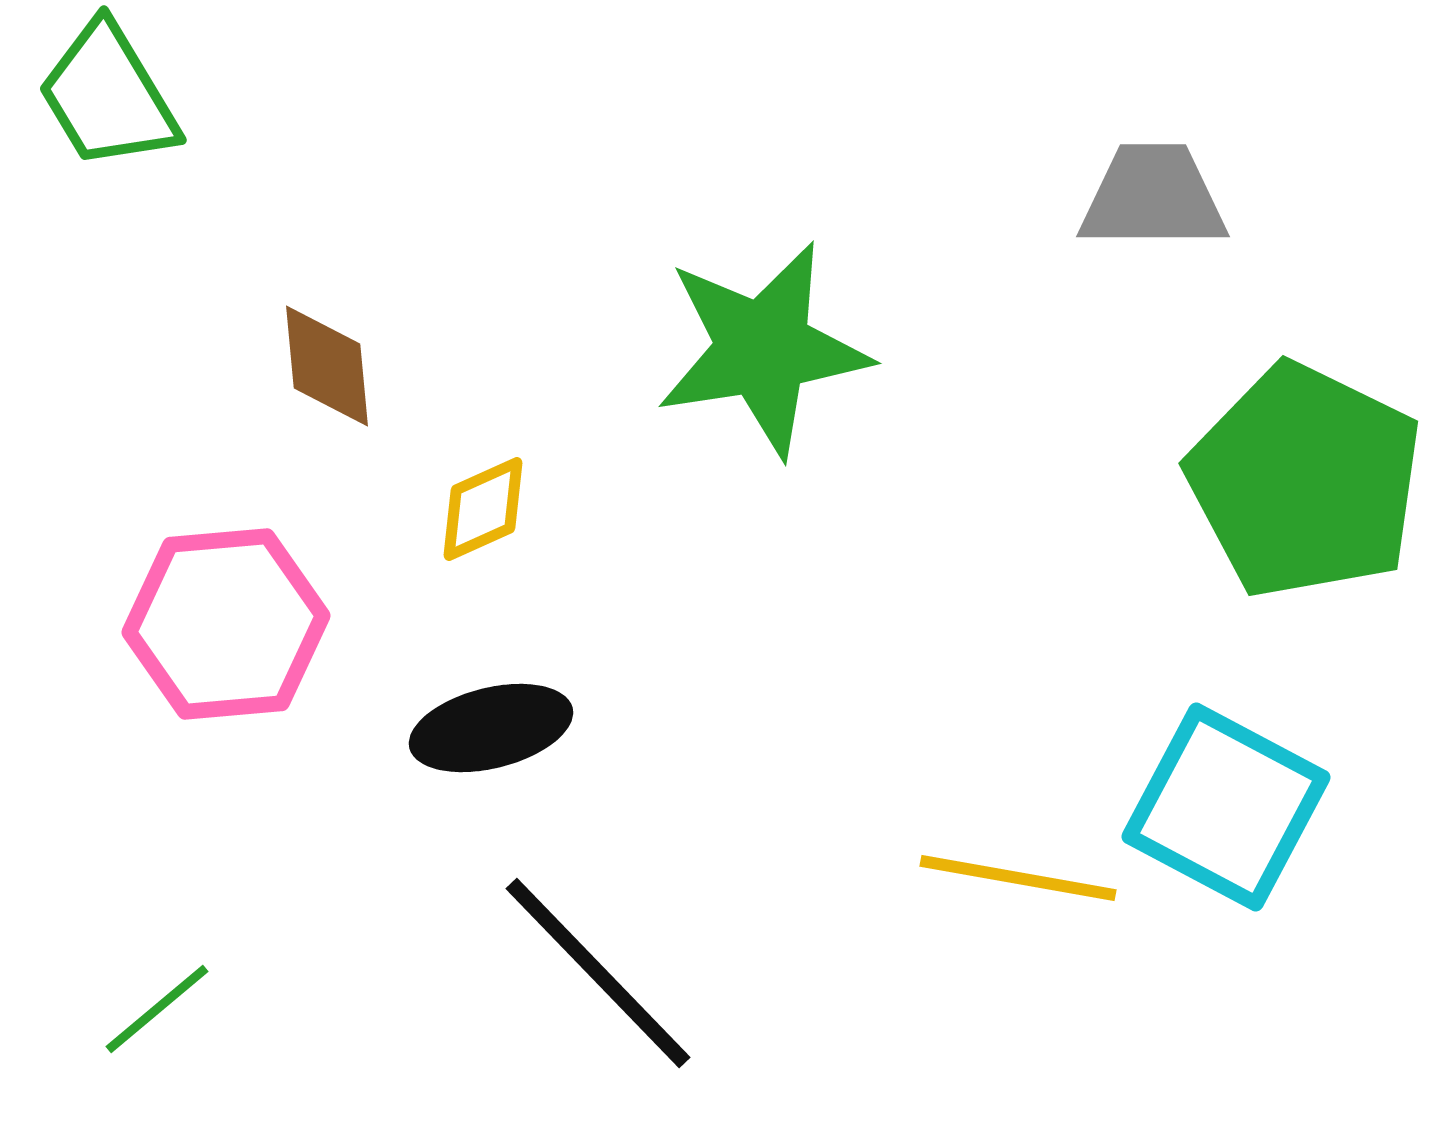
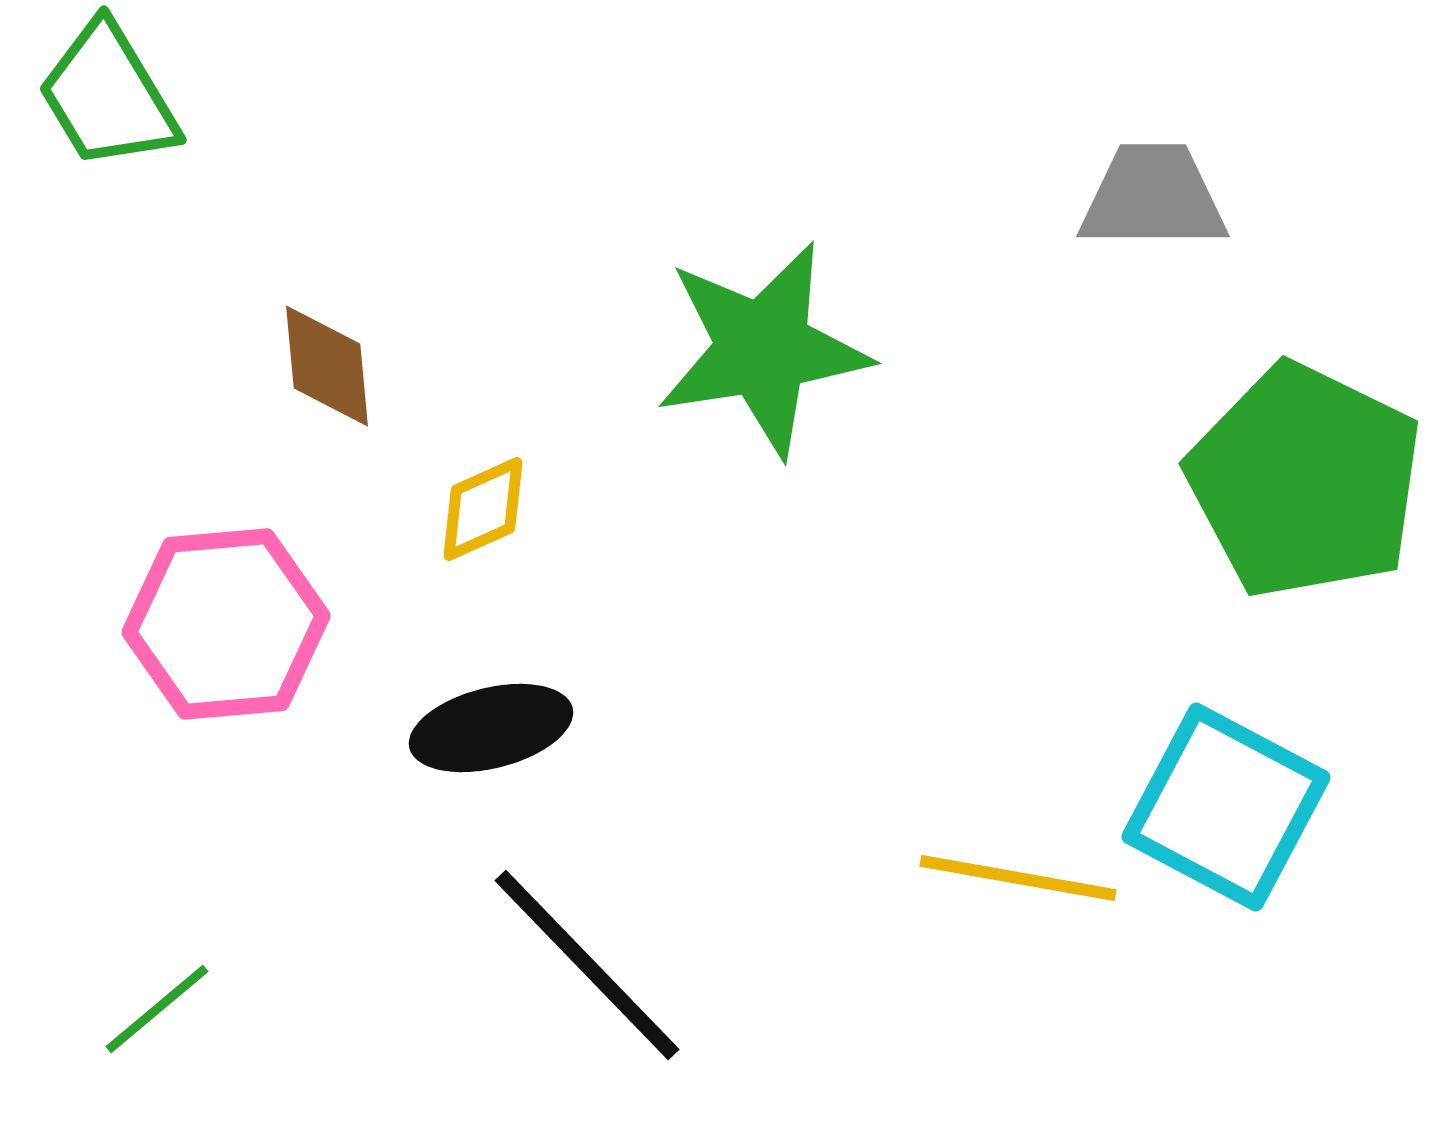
black line: moved 11 px left, 8 px up
